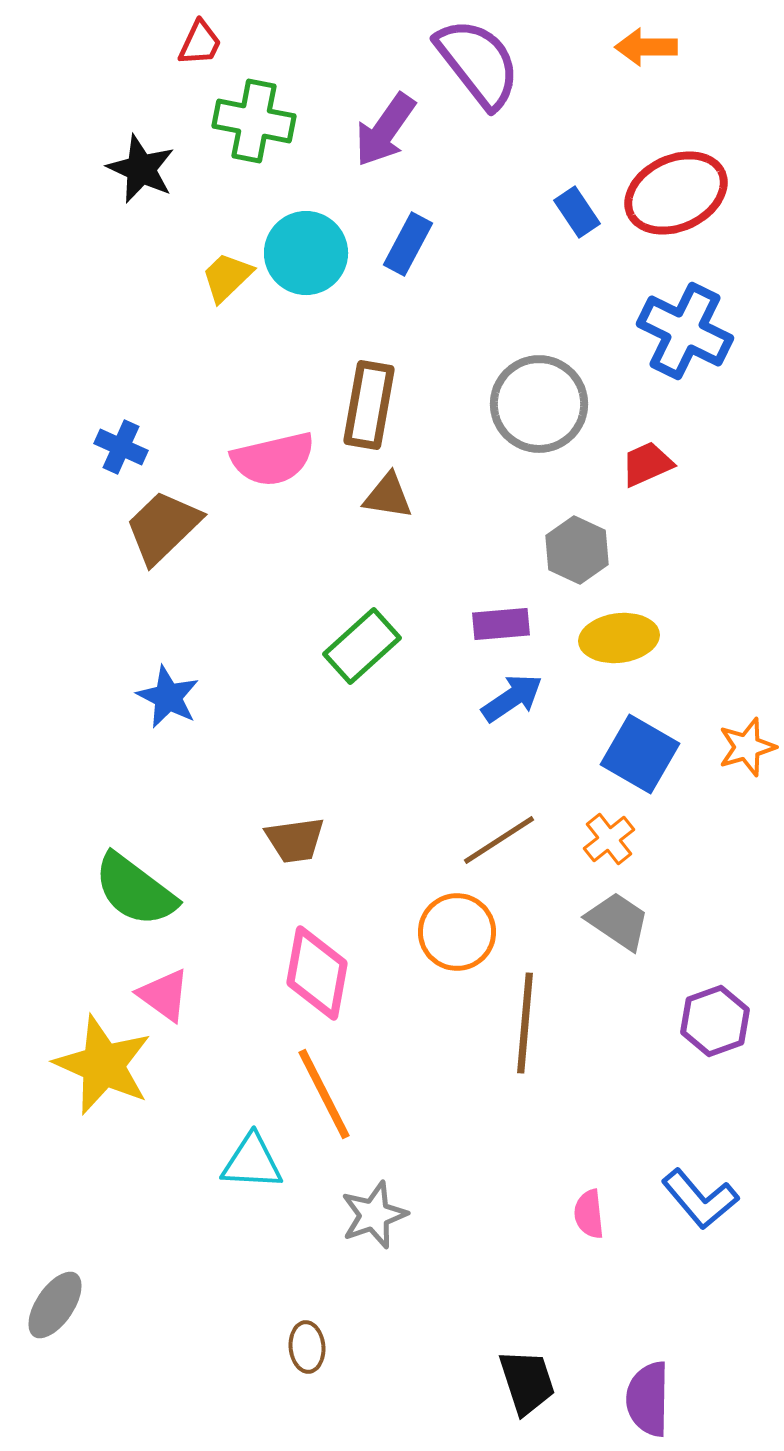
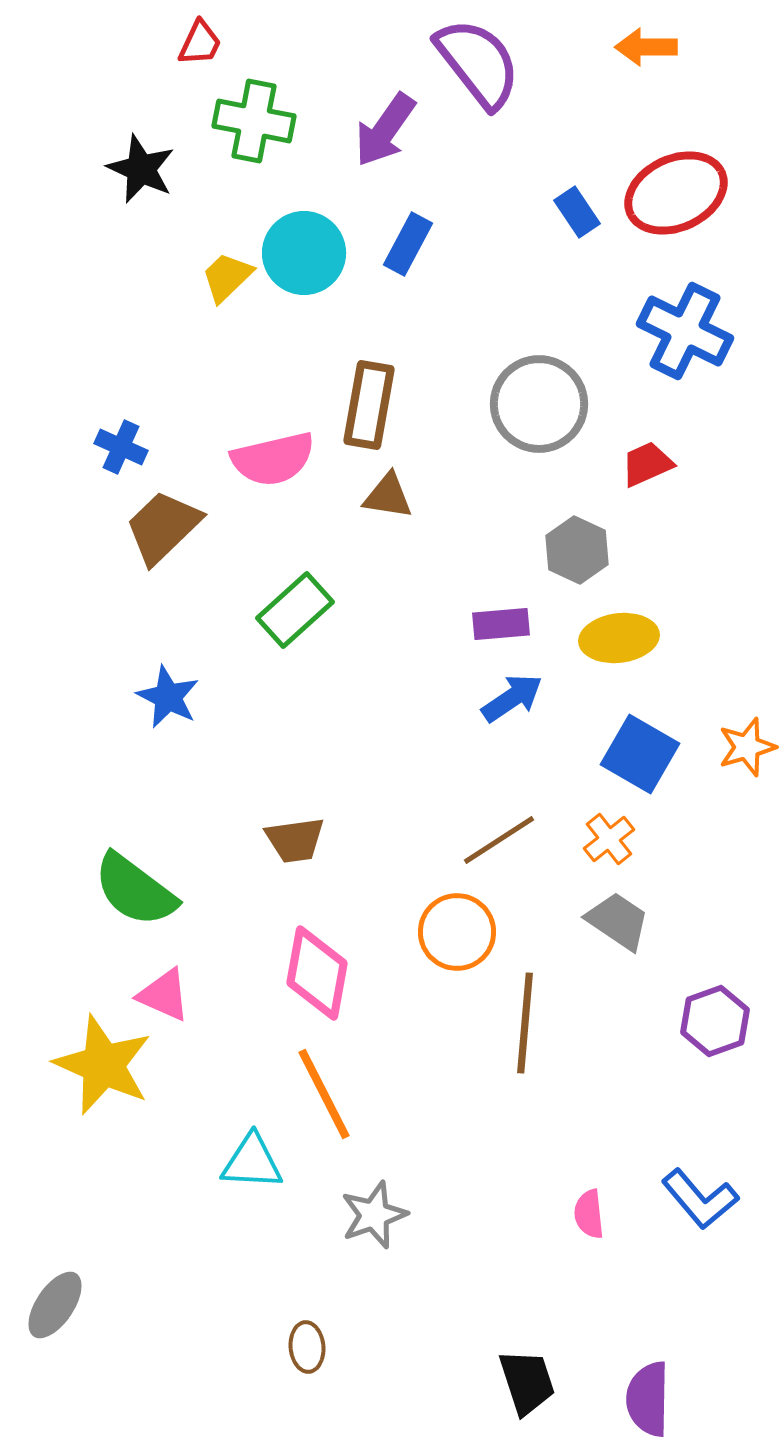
cyan circle at (306, 253): moved 2 px left
green rectangle at (362, 646): moved 67 px left, 36 px up
pink triangle at (164, 995): rotated 12 degrees counterclockwise
